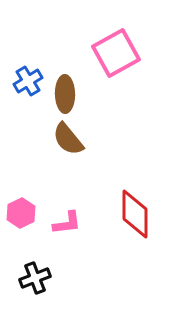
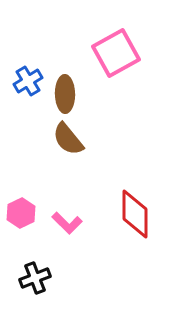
pink L-shape: rotated 52 degrees clockwise
